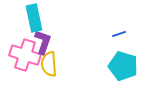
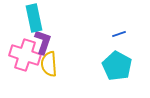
cyan pentagon: moved 6 px left; rotated 12 degrees clockwise
